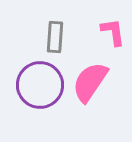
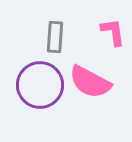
pink semicircle: rotated 96 degrees counterclockwise
